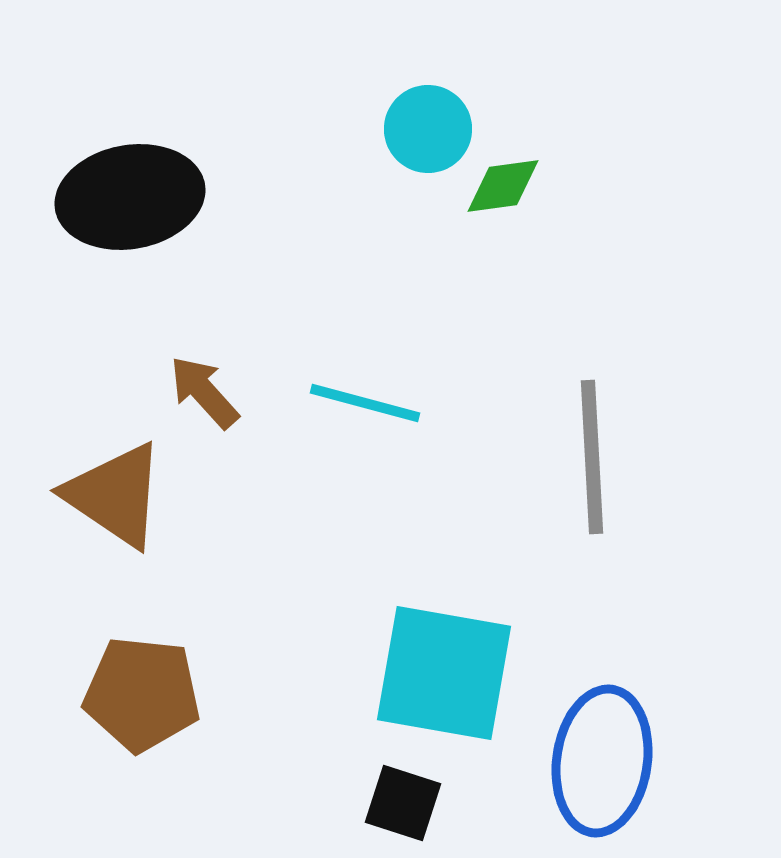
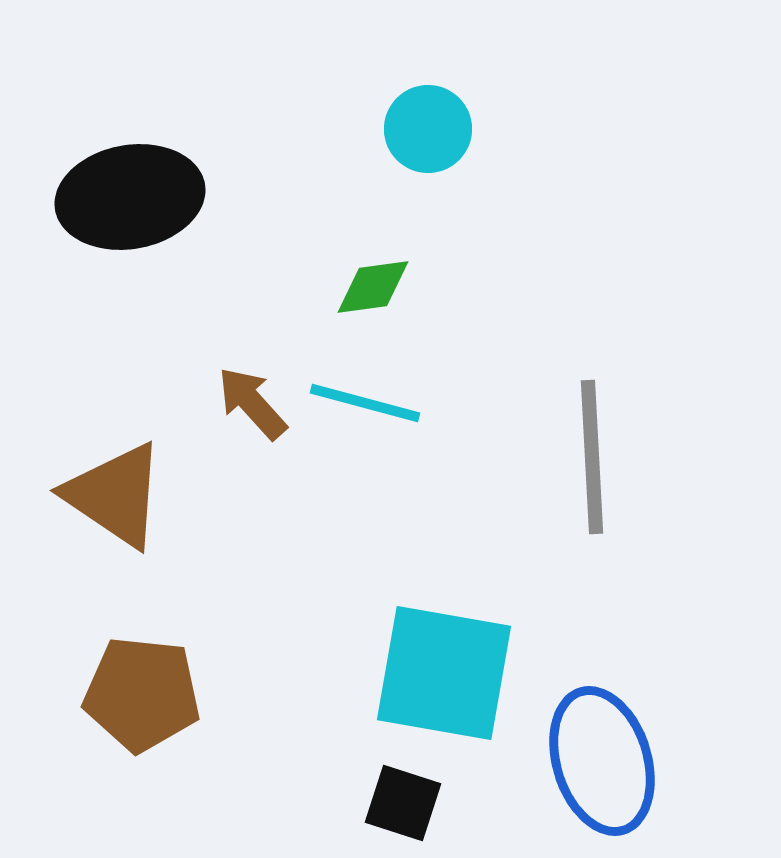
green diamond: moved 130 px left, 101 px down
brown arrow: moved 48 px right, 11 px down
blue ellipse: rotated 25 degrees counterclockwise
